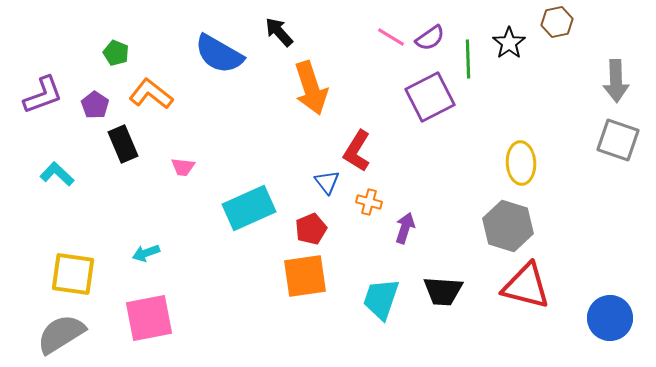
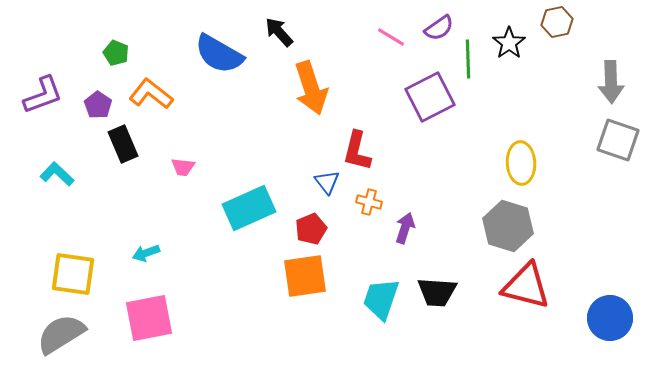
purple semicircle: moved 9 px right, 10 px up
gray arrow: moved 5 px left, 1 px down
purple pentagon: moved 3 px right
red L-shape: rotated 18 degrees counterclockwise
black trapezoid: moved 6 px left, 1 px down
